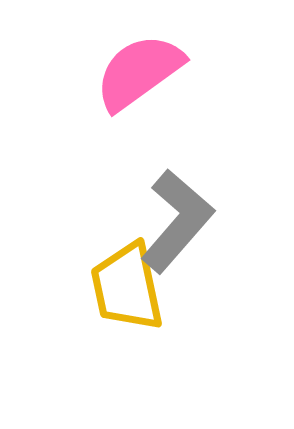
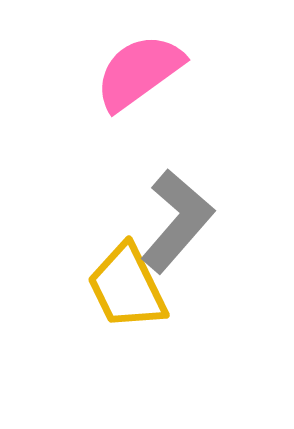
yellow trapezoid: rotated 14 degrees counterclockwise
